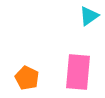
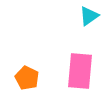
pink rectangle: moved 2 px right, 1 px up
